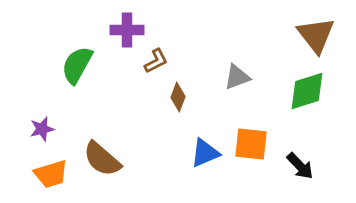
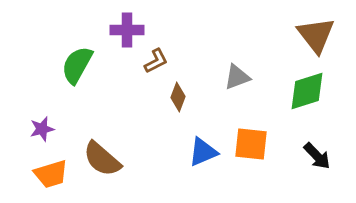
blue triangle: moved 2 px left, 1 px up
black arrow: moved 17 px right, 10 px up
